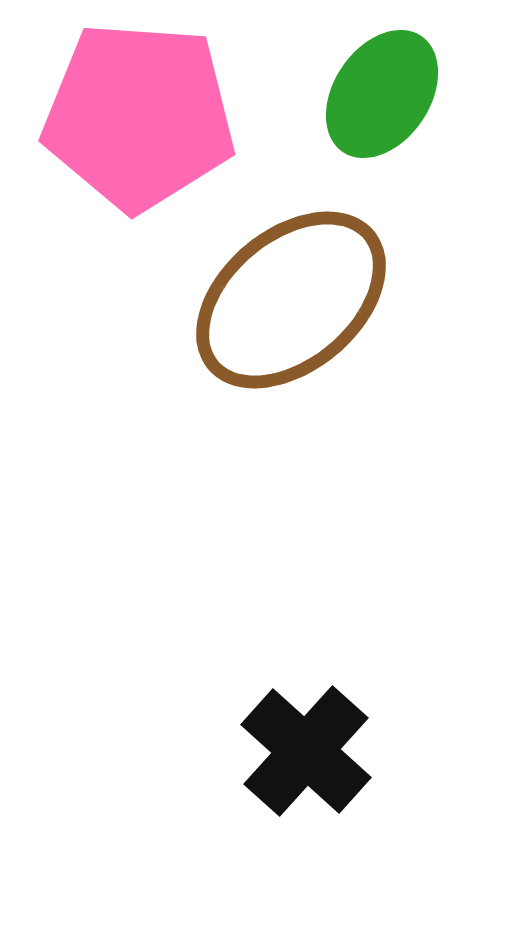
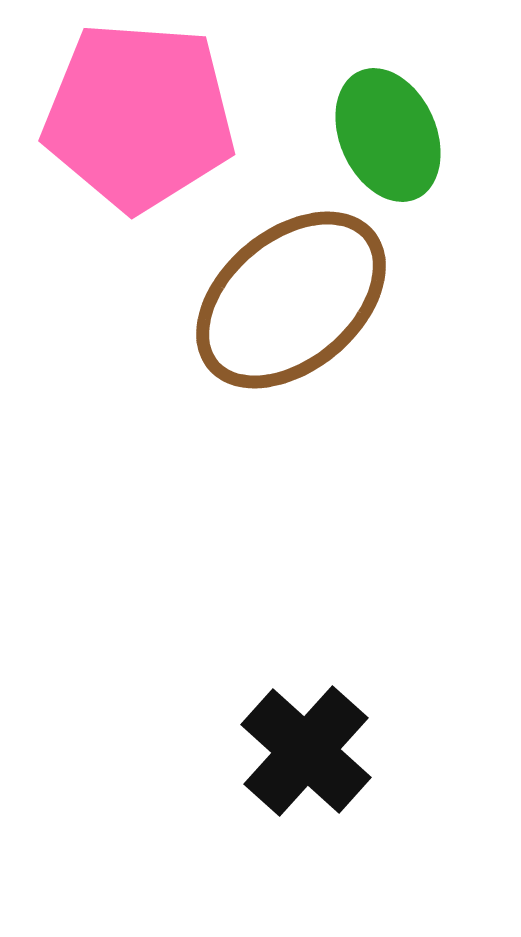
green ellipse: moved 6 px right, 41 px down; rotated 58 degrees counterclockwise
